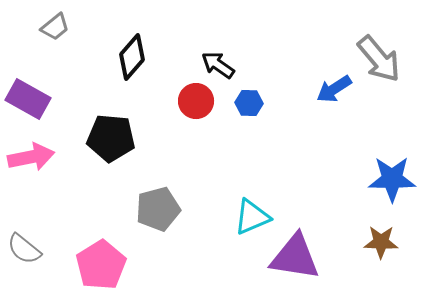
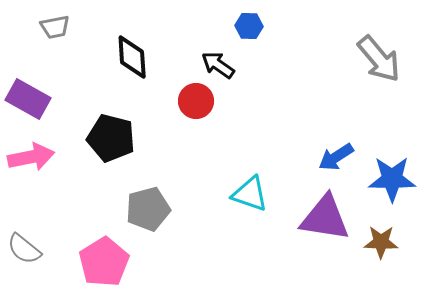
gray trapezoid: rotated 28 degrees clockwise
black diamond: rotated 45 degrees counterclockwise
blue arrow: moved 2 px right, 68 px down
blue hexagon: moved 77 px up
black pentagon: rotated 9 degrees clockwise
gray pentagon: moved 10 px left
cyan triangle: moved 2 px left, 23 px up; rotated 42 degrees clockwise
purple triangle: moved 30 px right, 39 px up
pink pentagon: moved 3 px right, 3 px up
